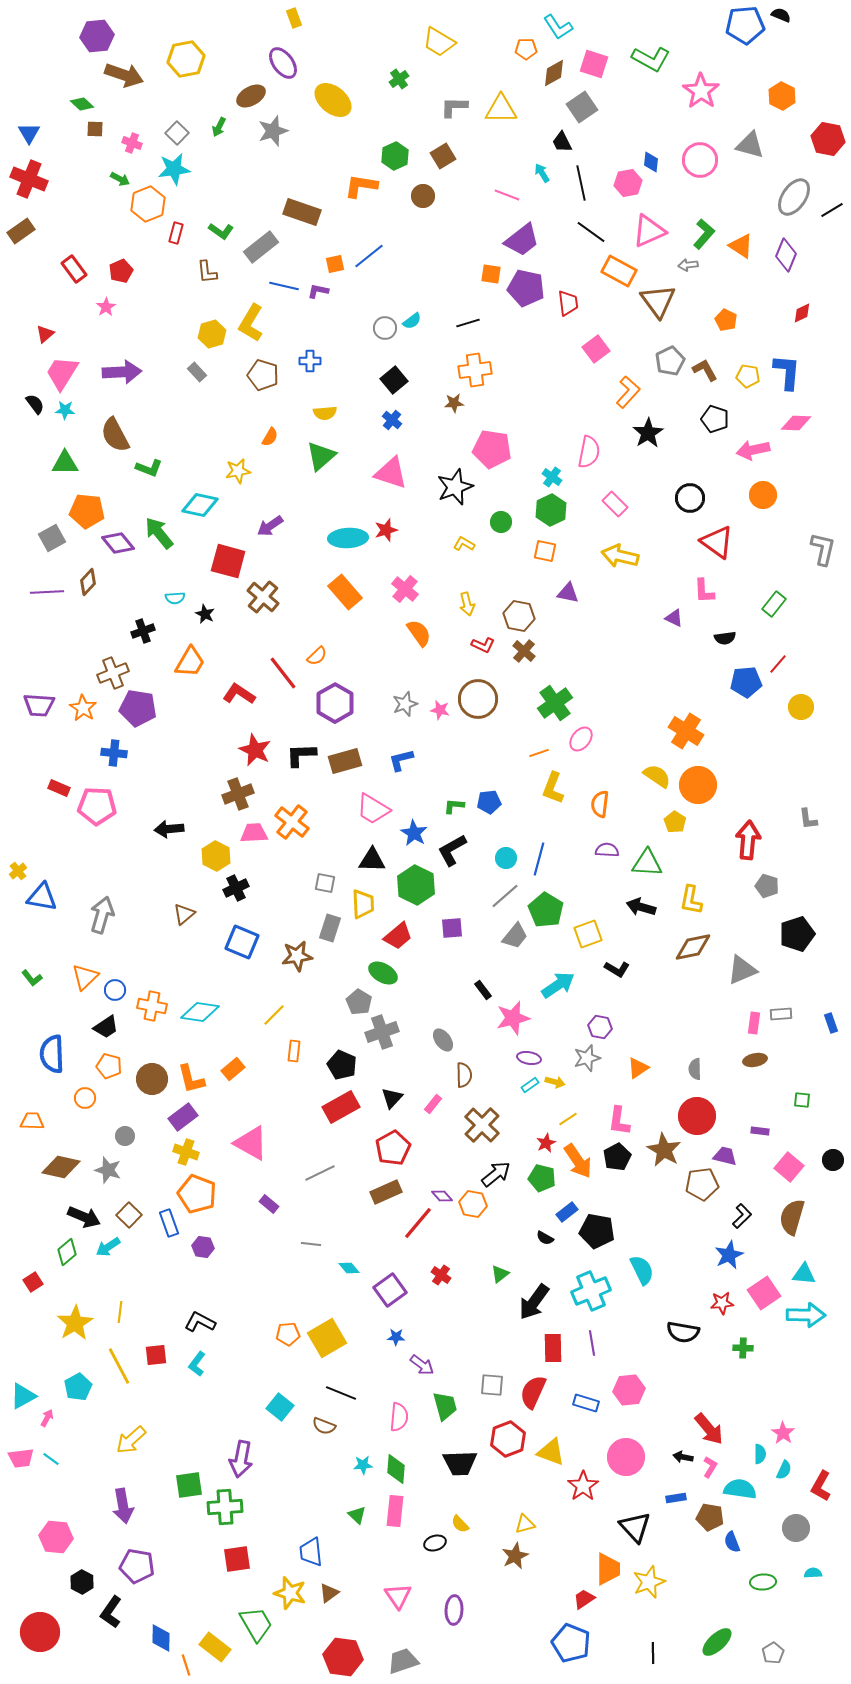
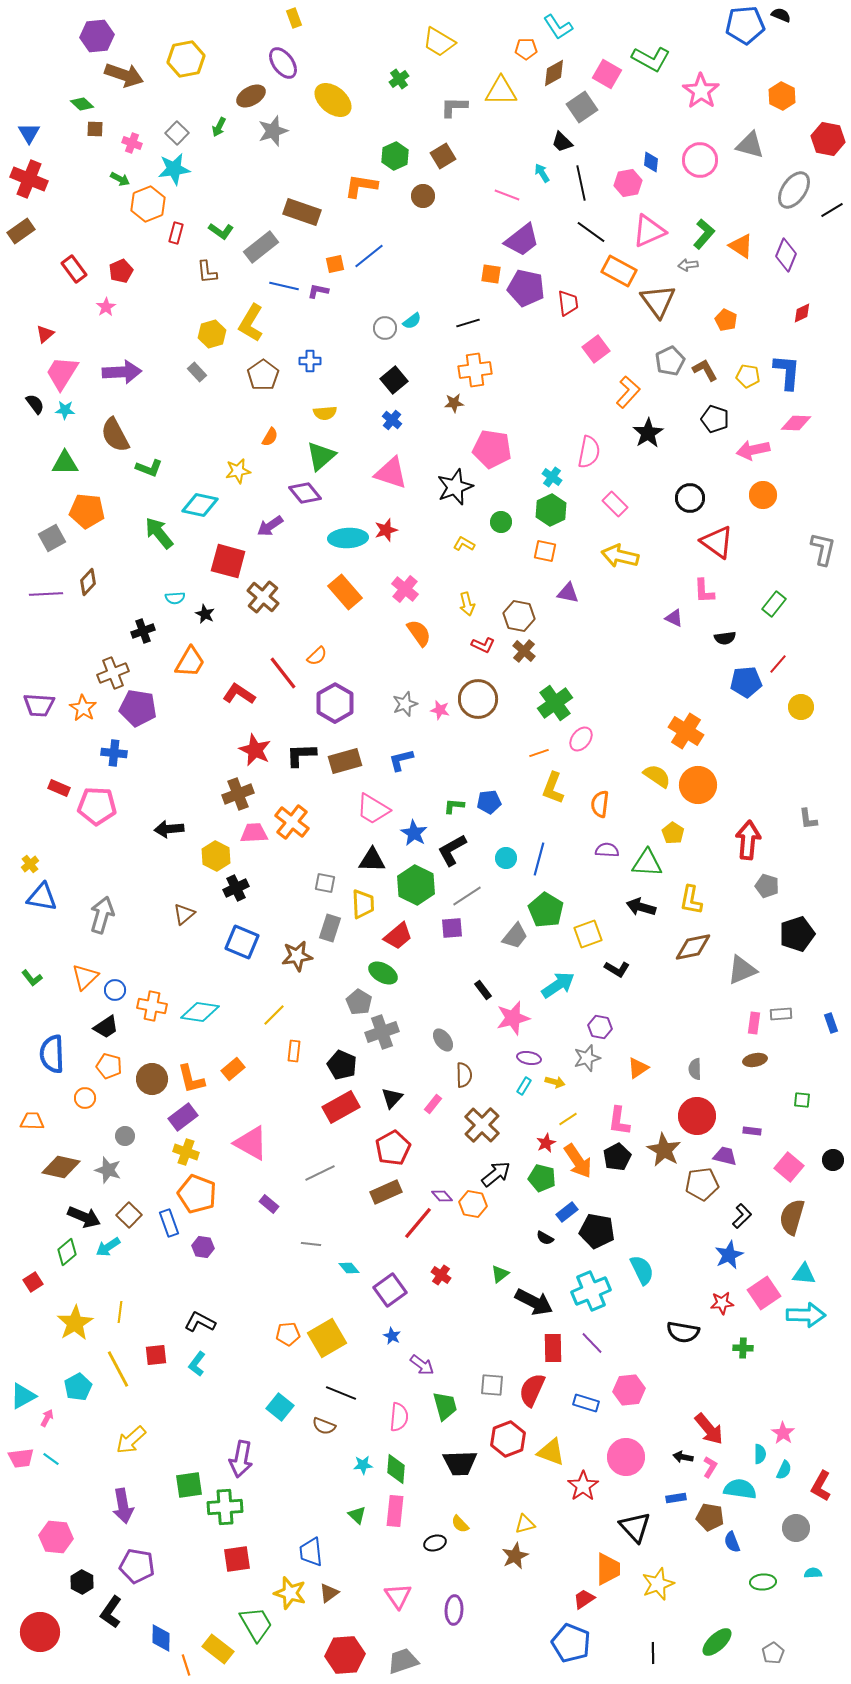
pink square at (594, 64): moved 13 px right, 10 px down; rotated 12 degrees clockwise
yellow triangle at (501, 109): moved 18 px up
black trapezoid at (562, 142): rotated 20 degrees counterclockwise
gray ellipse at (794, 197): moved 7 px up
brown pentagon at (263, 375): rotated 20 degrees clockwise
purple diamond at (118, 543): moved 187 px right, 50 px up
purple line at (47, 592): moved 1 px left, 2 px down
yellow pentagon at (675, 822): moved 2 px left, 11 px down
yellow cross at (18, 871): moved 12 px right, 7 px up
gray line at (505, 896): moved 38 px left; rotated 8 degrees clockwise
cyan rectangle at (530, 1085): moved 6 px left, 1 px down; rotated 24 degrees counterclockwise
purple rectangle at (760, 1131): moved 8 px left
black arrow at (534, 1302): rotated 99 degrees counterclockwise
blue star at (396, 1337): moved 4 px left, 1 px up; rotated 24 degrees clockwise
purple line at (592, 1343): rotated 35 degrees counterclockwise
yellow line at (119, 1366): moved 1 px left, 3 px down
red semicircle at (533, 1392): moved 1 px left, 2 px up
yellow star at (649, 1582): moved 9 px right, 2 px down
yellow rectangle at (215, 1647): moved 3 px right, 2 px down
red hexagon at (343, 1657): moved 2 px right, 2 px up; rotated 12 degrees counterclockwise
